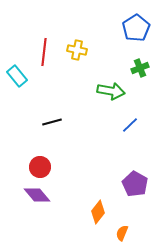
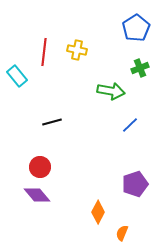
purple pentagon: rotated 25 degrees clockwise
orange diamond: rotated 10 degrees counterclockwise
